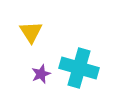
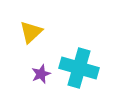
yellow triangle: rotated 20 degrees clockwise
